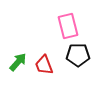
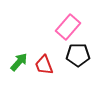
pink rectangle: moved 1 px down; rotated 55 degrees clockwise
green arrow: moved 1 px right
